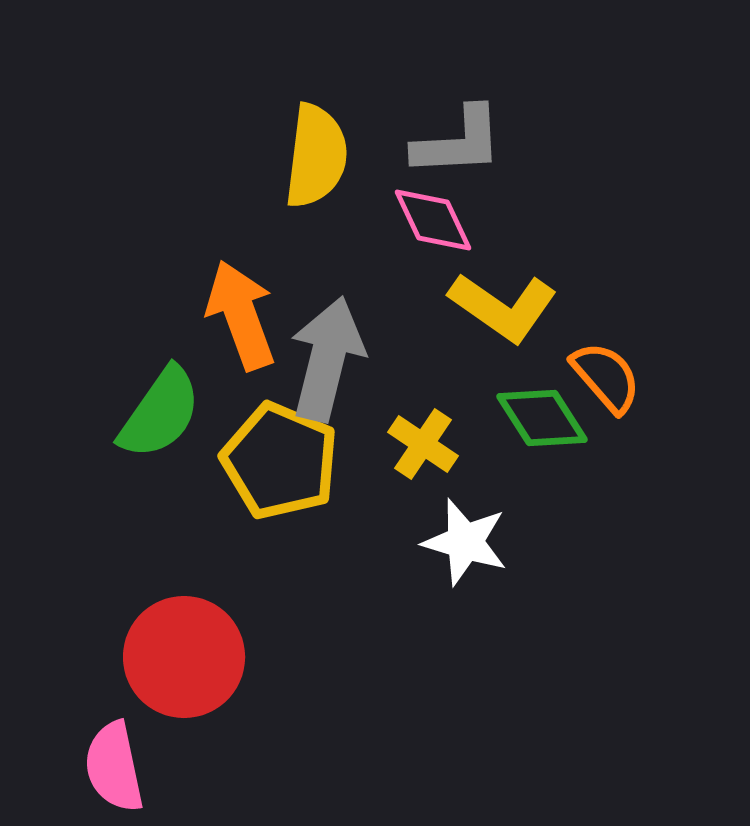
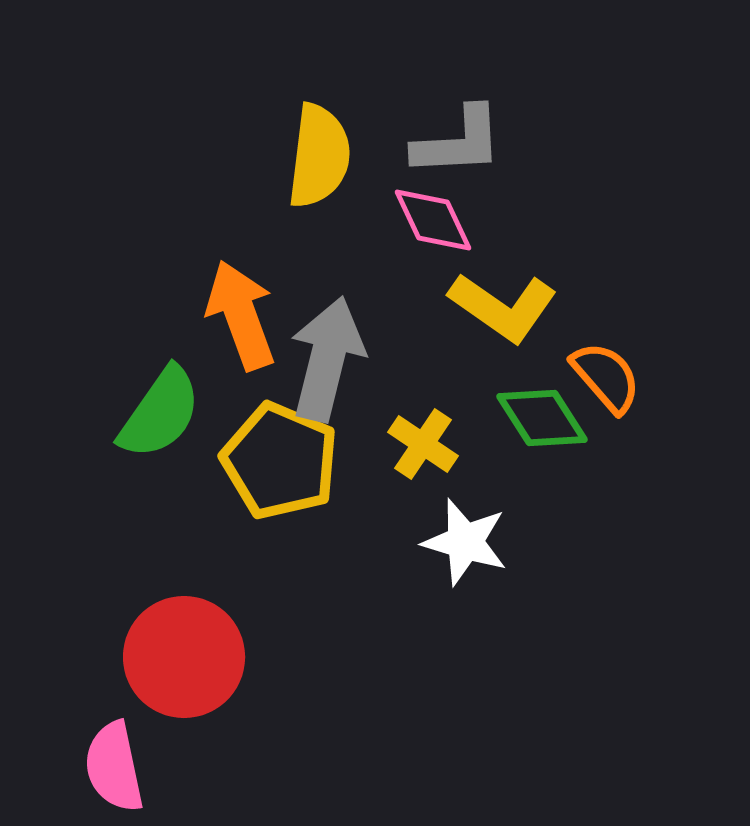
yellow semicircle: moved 3 px right
